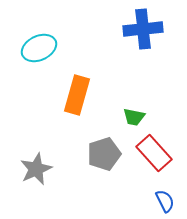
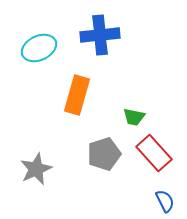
blue cross: moved 43 px left, 6 px down
